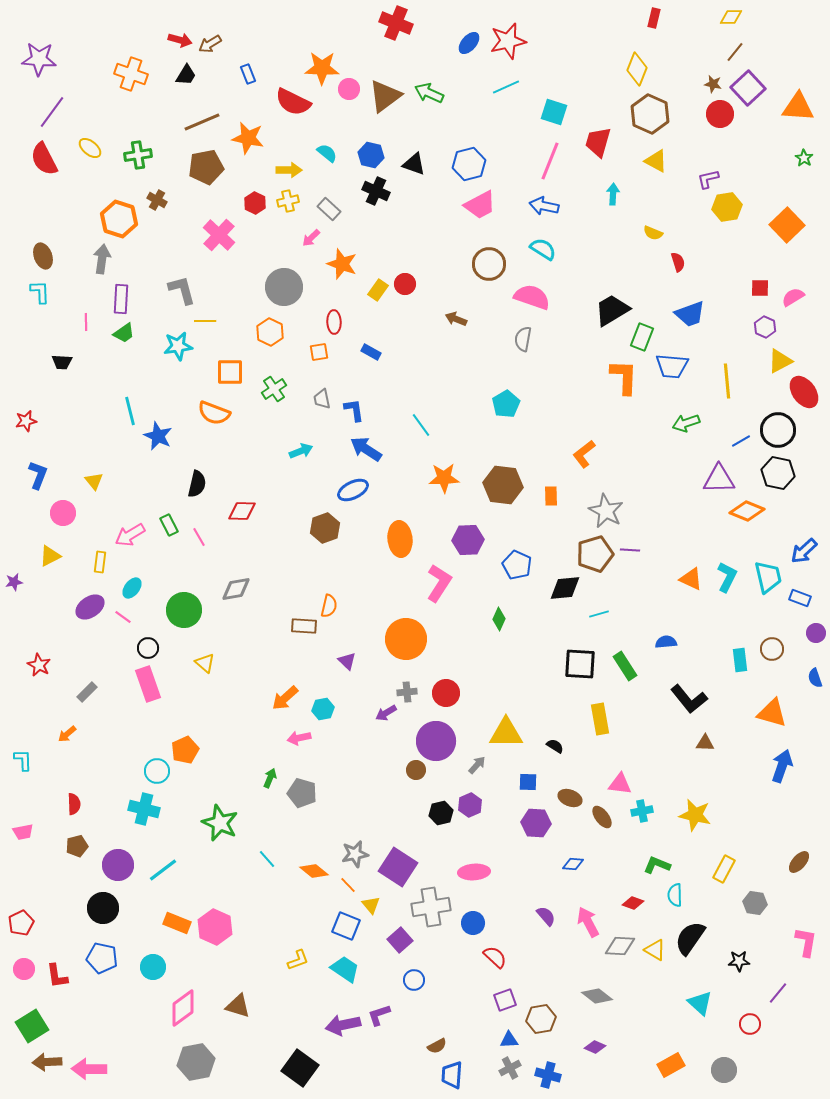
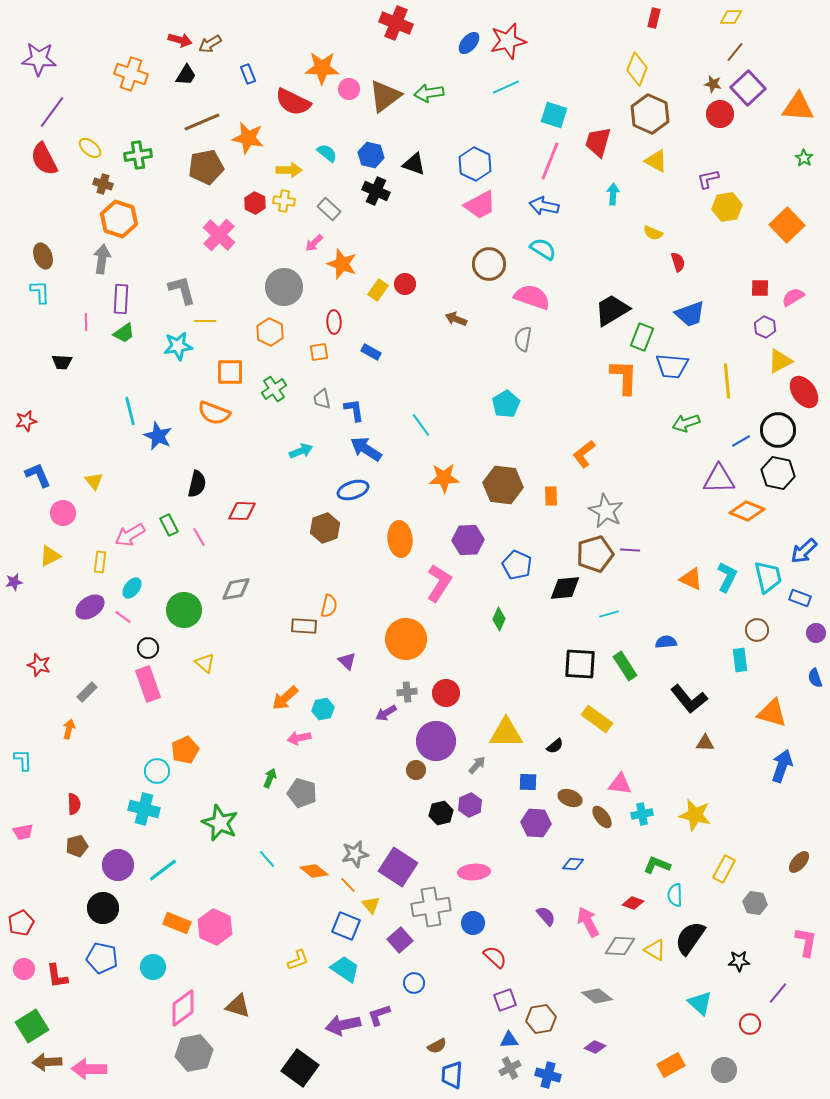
green arrow at (429, 93): rotated 32 degrees counterclockwise
cyan square at (554, 112): moved 3 px down
blue hexagon at (469, 164): moved 6 px right; rotated 20 degrees counterclockwise
brown cross at (157, 200): moved 54 px left, 16 px up; rotated 12 degrees counterclockwise
yellow cross at (288, 201): moved 4 px left; rotated 20 degrees clockwise
pink arrow at (311, 238): moved 3 px right, 5 px down
blue L-shape at (38, 475): rotated 44 degrees counterclockwise
blue ellipse at (353, 490): rotated 8 degrees clockwise
cyan line at (599, 614): moved 10 px right
brown circle at (772, 649): moved 15 px left, 19 px up
red star at (39, 665): rotated 10 degrees counterclockwise
yellow rectangle at (600, 719): moved 3 px left; rotated 44 degrees counterclockwise
orange arrow at (67, 734): moved 2 px right, 5 px up; rotated 144 degrees clockwise
black semicircle at (555, 746): rotated 108 degrees clockwise
cyan cross at (642, 811): moved 3 px down
blue circle at (414, 980): moved 3 px down
gray hexagon at (196, 1062): moved 2 px left, 9 px up
